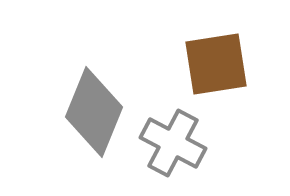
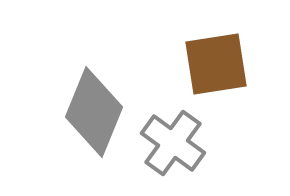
gray cross: rotated 8 degrees clockwise
